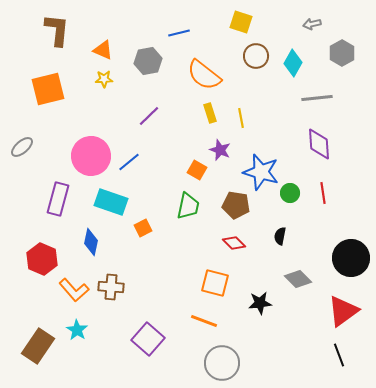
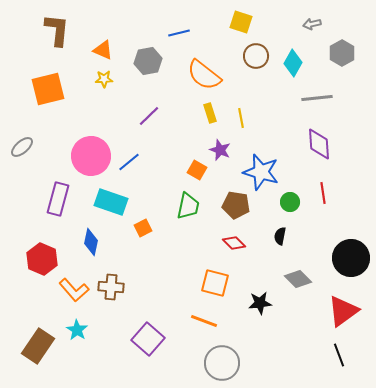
green circle at (290, 193): moved 9 px down
